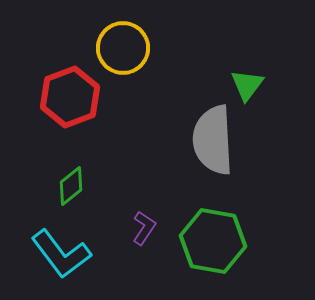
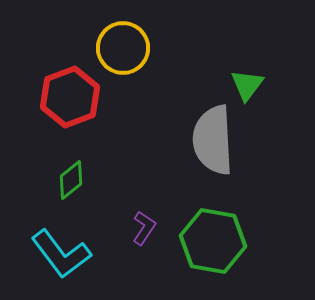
green diamond: moved 6 px up
